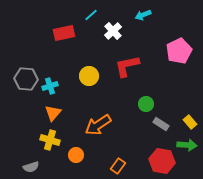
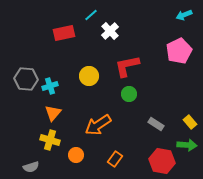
cyan arrow: moved 41 px right
white cross: moved 3 px left
green circle: moved 17 px left, 10 px up
gray rectangle: moved 5 px left
orange rectangle: moved 3 px left, 7 px up
